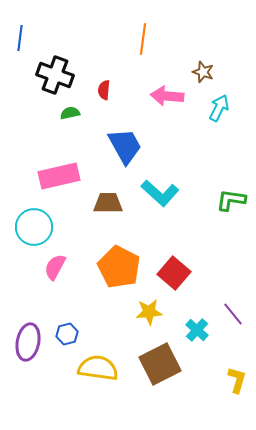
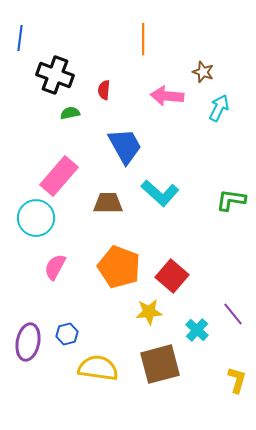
orange line: rotated 8 degrees counterclockwise
pink rectangle: rotated 36 degrees counterclockwise
cyan circle: moved 2 px right, 9 px up
orange pentagon: rotated 6 degrees counterclockwise
red square: moved 2 px left, 3 px down
brown square: rotated 12 degrees clockwise
